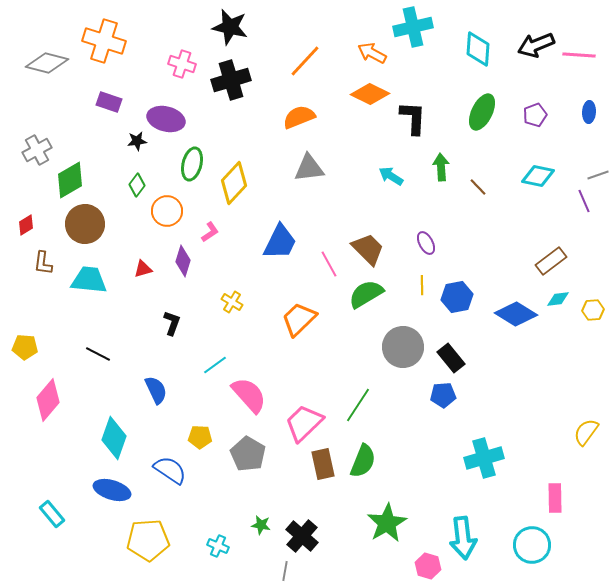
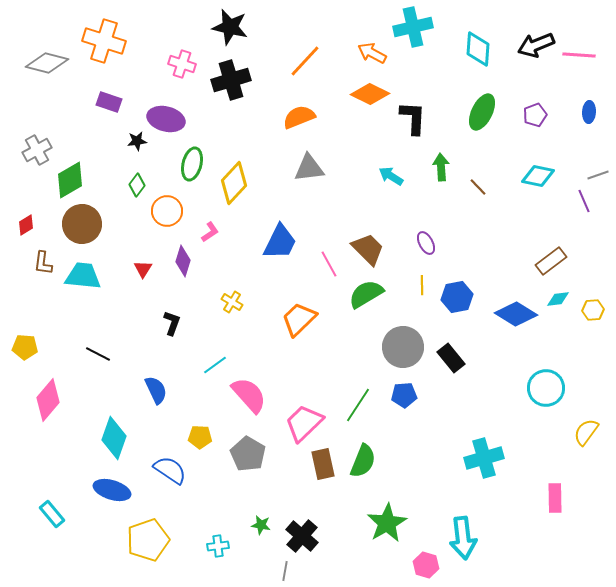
brown circle at (85, 224): moved 3 px left
red triangle at (143, 269): rotated 42 degrees counterclockwise
cyan trapezoid at (89, 280): moved 6 px left, 4 px up
blue pentagon at (443, 395): moved 39 px left
yellow pentagon at (148, 540): rotated 15 degrees counterclockwise
cyan circle at (532, 545): moved 14 px right, 157 px up
cyan cross at (218, 546): rotated 30 degrees counterclockwise
pink hexagon at (428, 566): moved 2 px left, 1 px up
